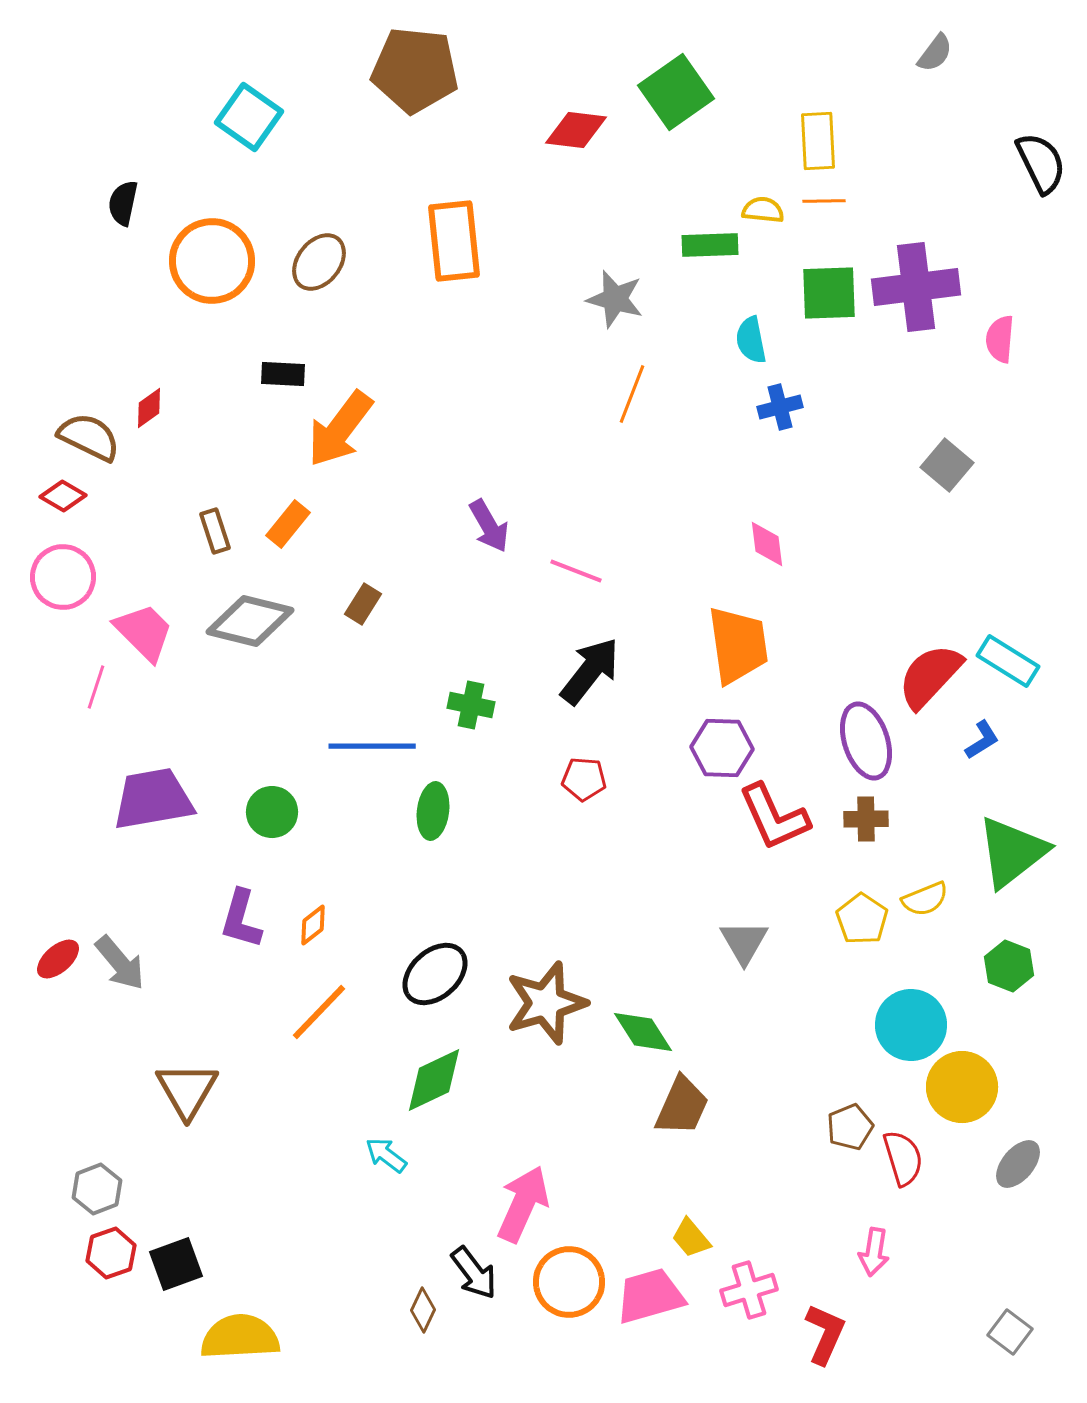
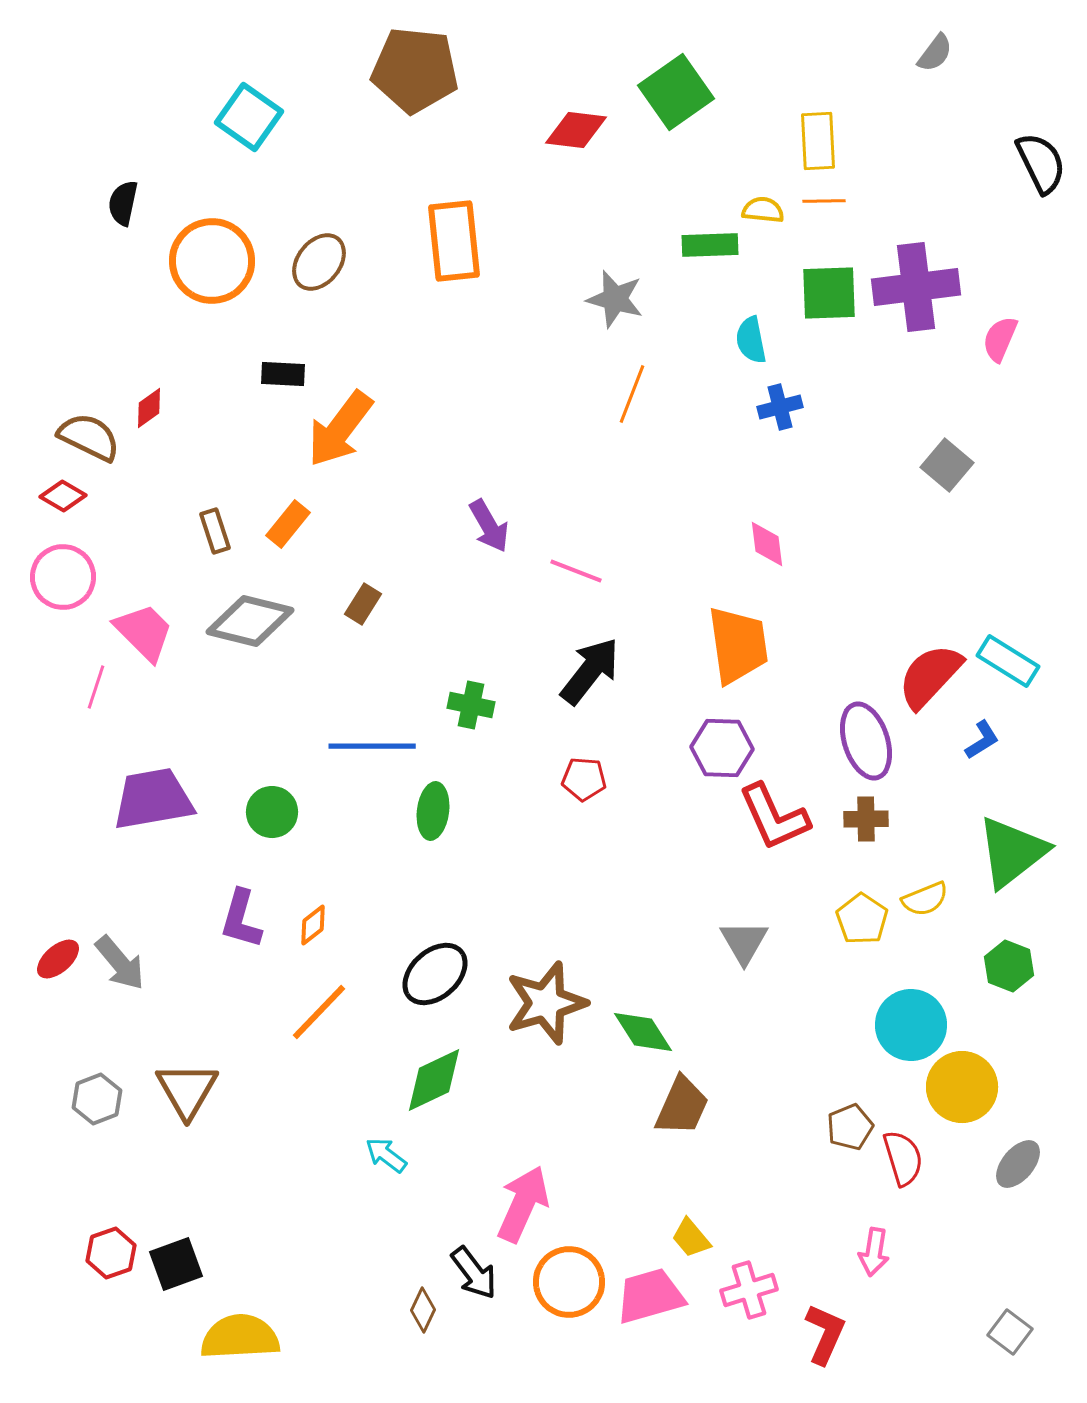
pink semicircle at (1000, 339): rotated 18 degrees clockwise
gray hexagon at (97, 1189): moved 90 px up
